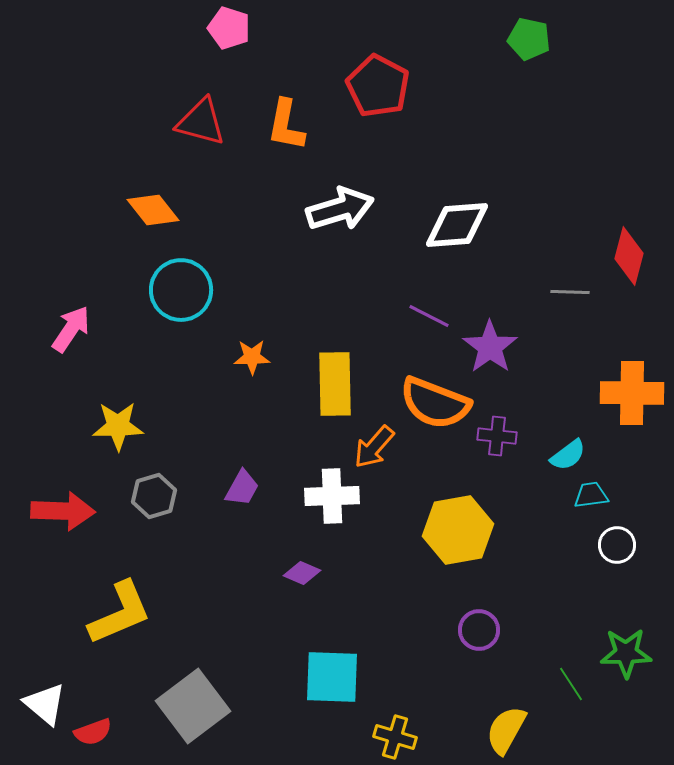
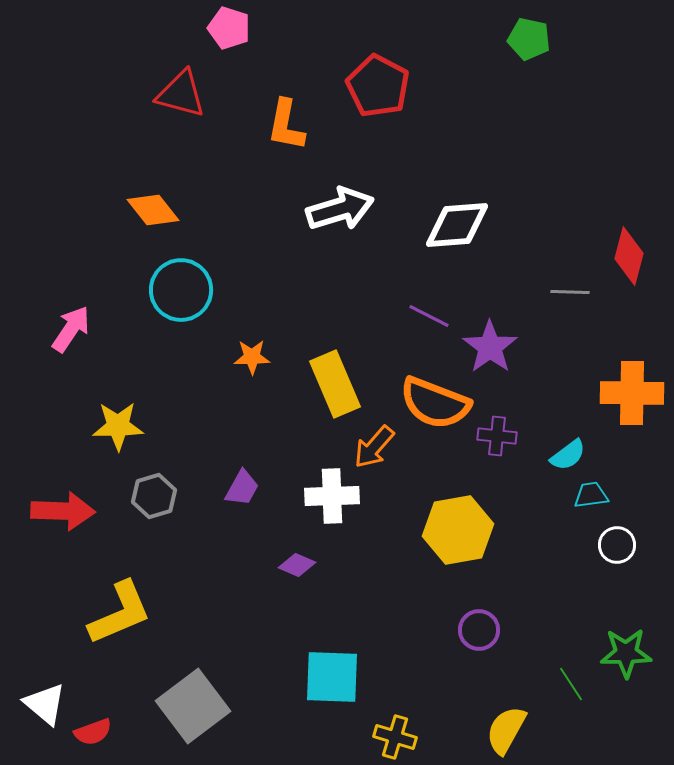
red triangle: moved 20 px left, 28 px up
yellow rectangle: rotated 22 degrees counterclockwise
purple diamond: moved 5 px left, 8 px up
